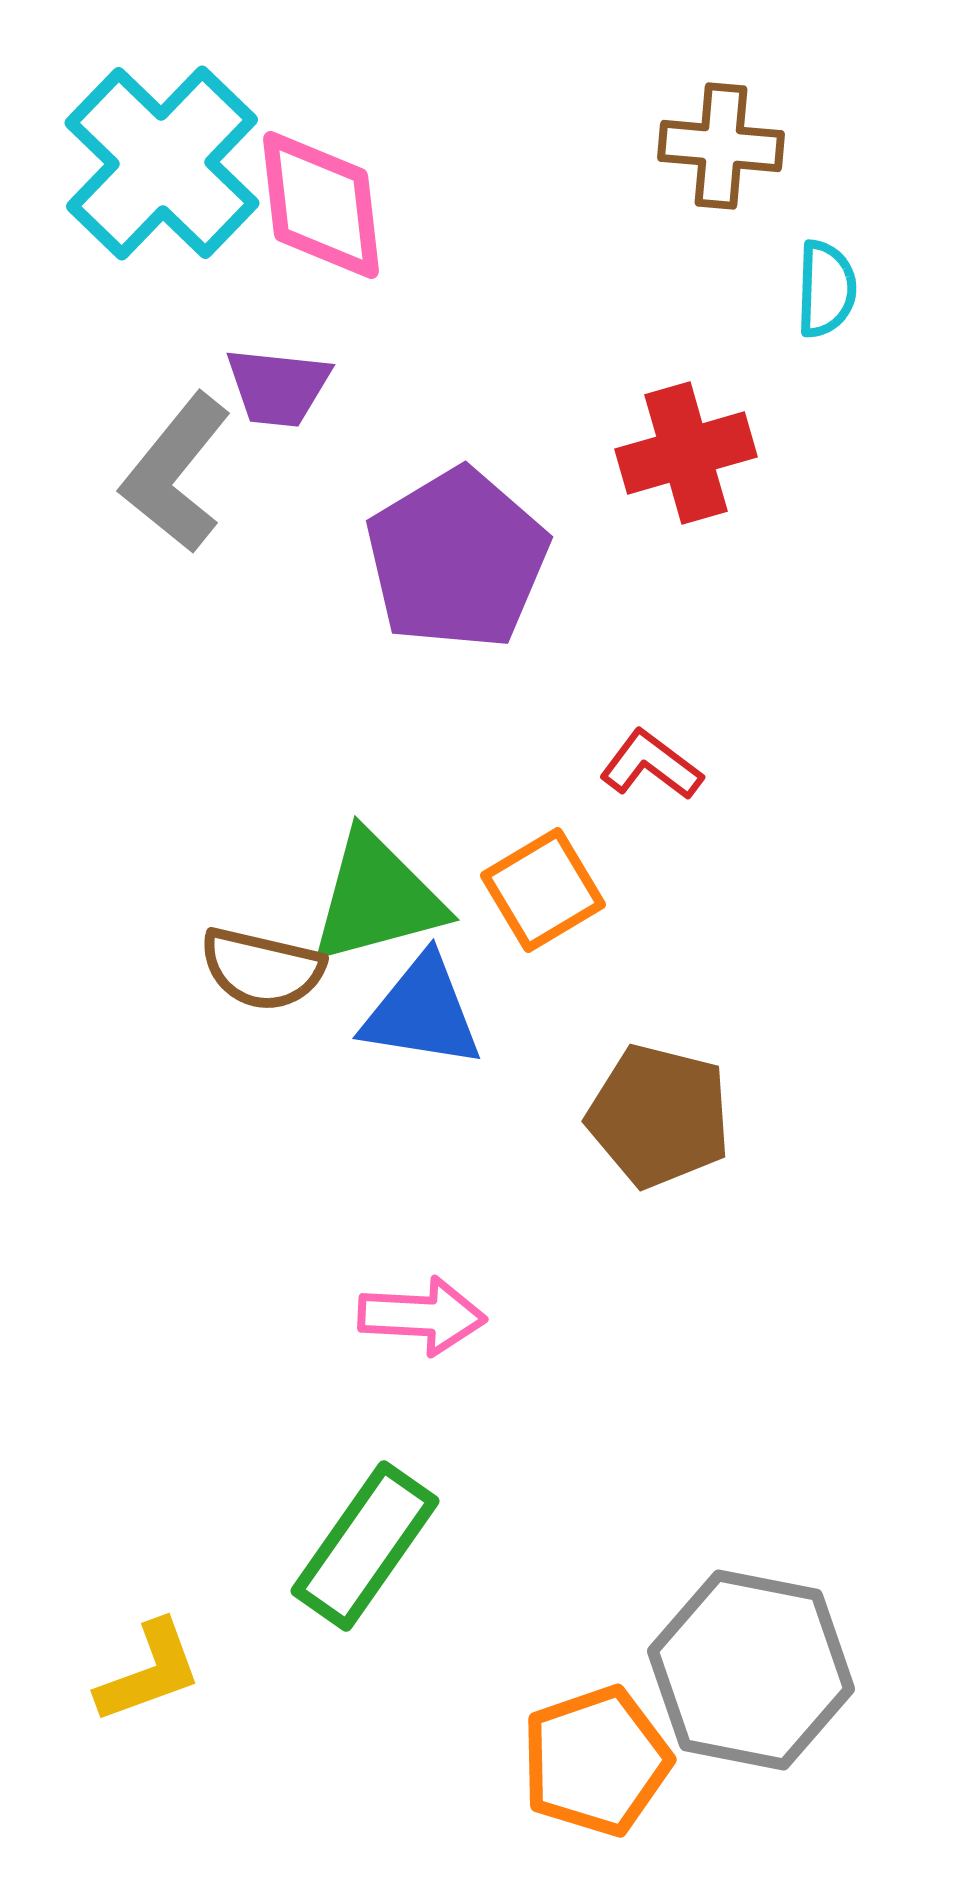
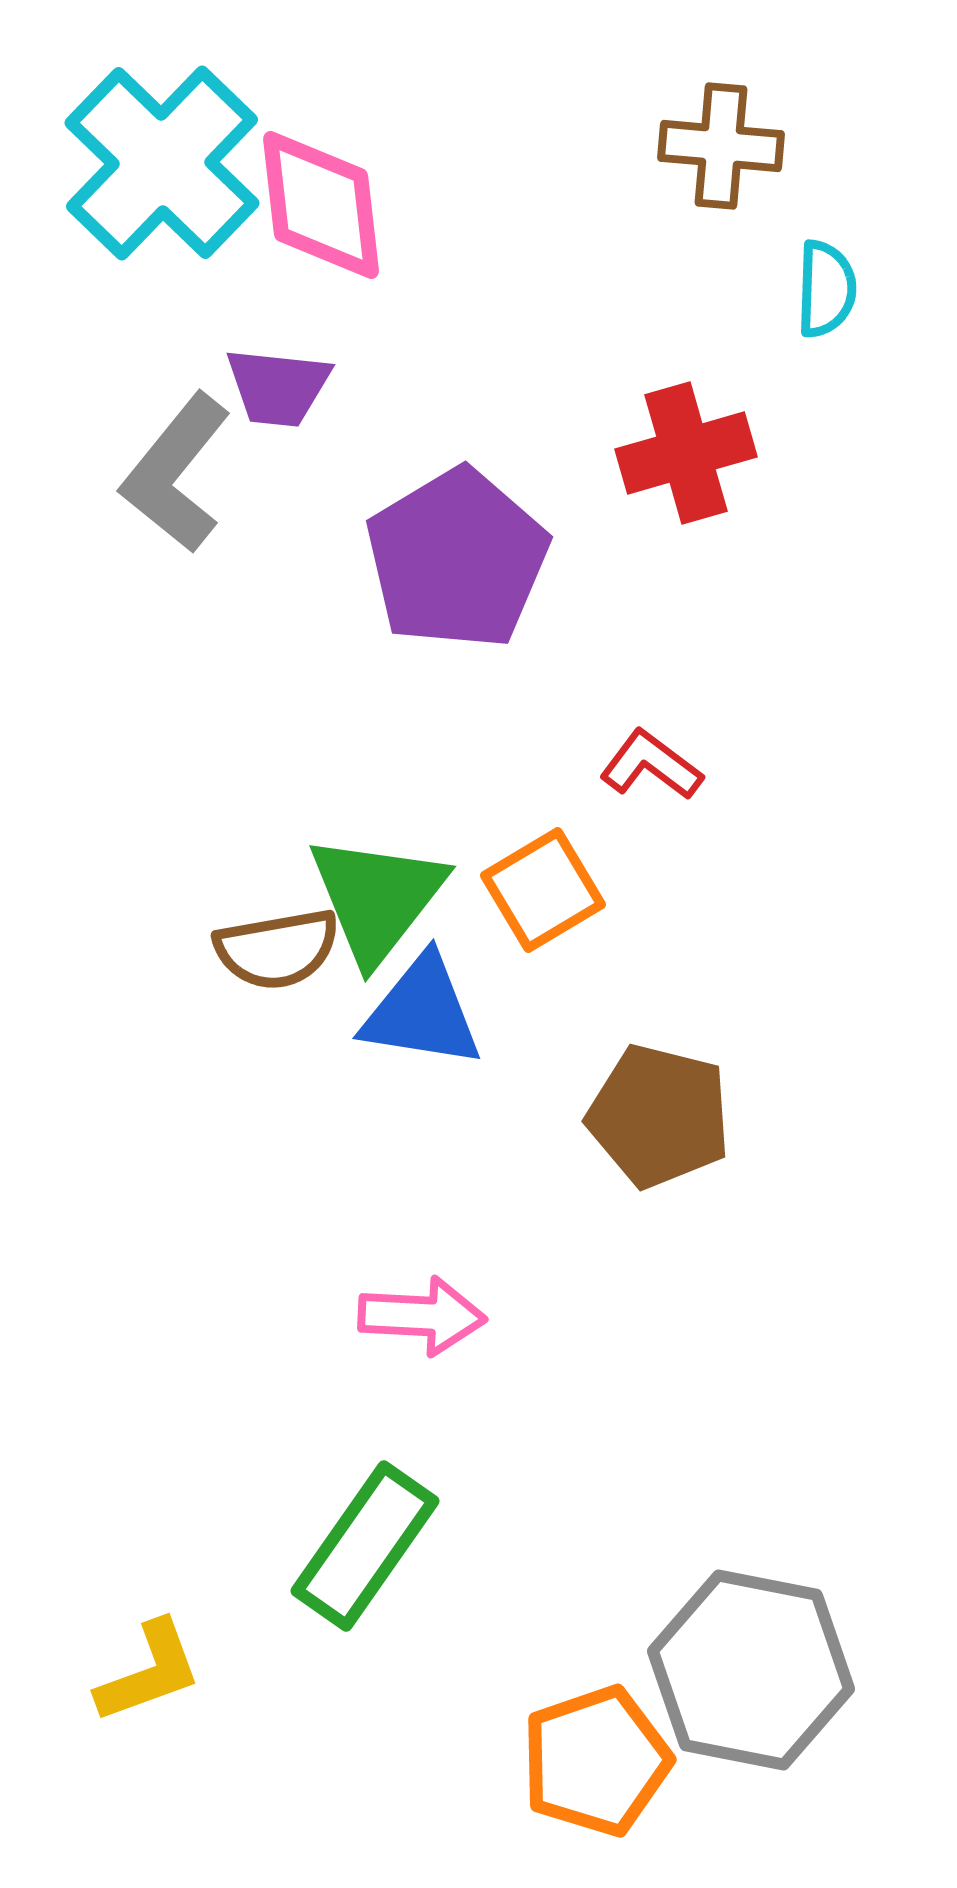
green triangle: rotated 37 degrees counterclockwise
brown semicircle: moved 15 px right, 20 px up; rotated 23 degrees counterclockwise
